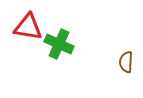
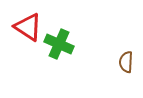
red triangle: rotated 24 degrees clockwise
